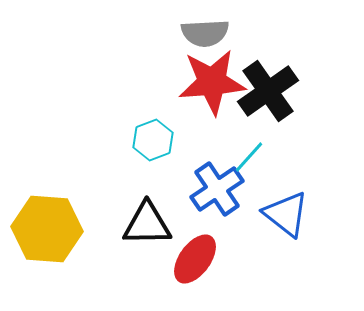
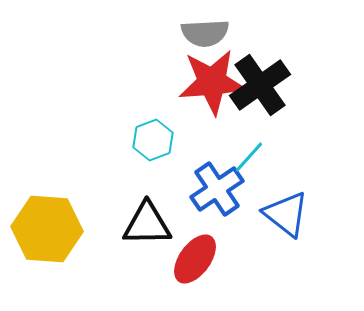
black cross: moved 8 px left, 6 px up
